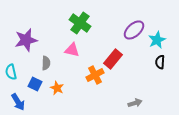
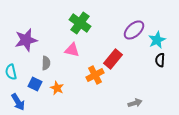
black semicircle: moved 2 px up
